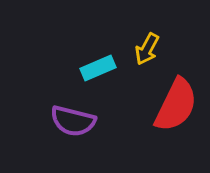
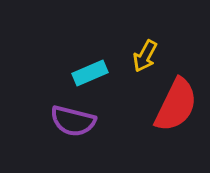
yellow arrow: moved 2 px left, 7 px down
cyan rectangle: moved 8 px left, 5 px down
